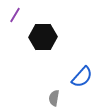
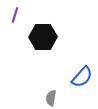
purple line: rotated 14 degrees counterclockwise
gray semicircle: moved 3 px left
